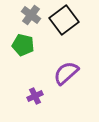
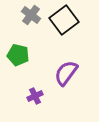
green pentagon: moved 5 px left, 10 px down
purple semicircle: rotated 12 degrees counterclockwise
